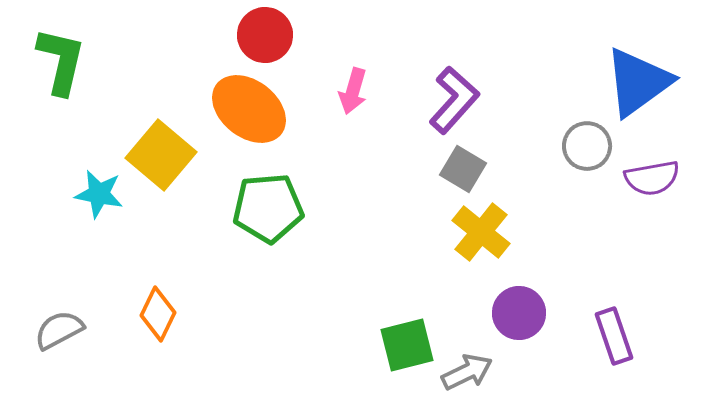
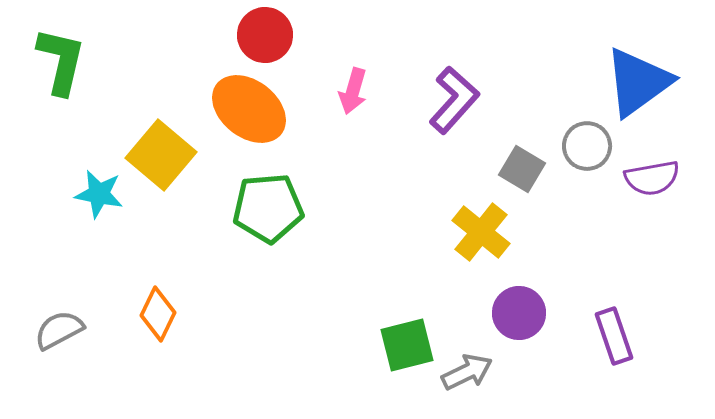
gray square: moved 59 px right
